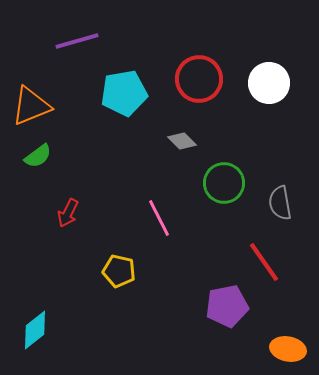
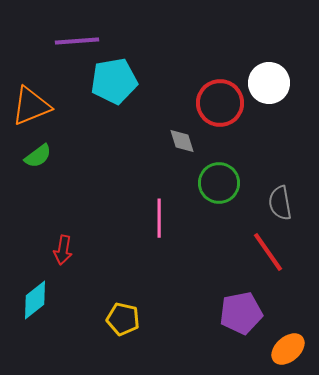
purple line: rotated 12 degrees clockwise
red circle: moved 21 px right, 24 px down
cyan pentagon: moved 10 px left, 12 px up
gray diamond: rotated 28 degrees clockwise
green circle: moved 5 px left
red arrow: moved 5 px left, 37 px down; rotated 16 degrees counterclockwise
pink line: rotated 27 degrees clockwise
red line: moved 4 px right, 10 px up
yellow pentagon: moved 4 px right, 48 px down
purple pentagon: moved 14 px right, 7 px down
cyan diamond: moved 30 px up
orange ellipse: rotated 52 degrees counterclockwise
